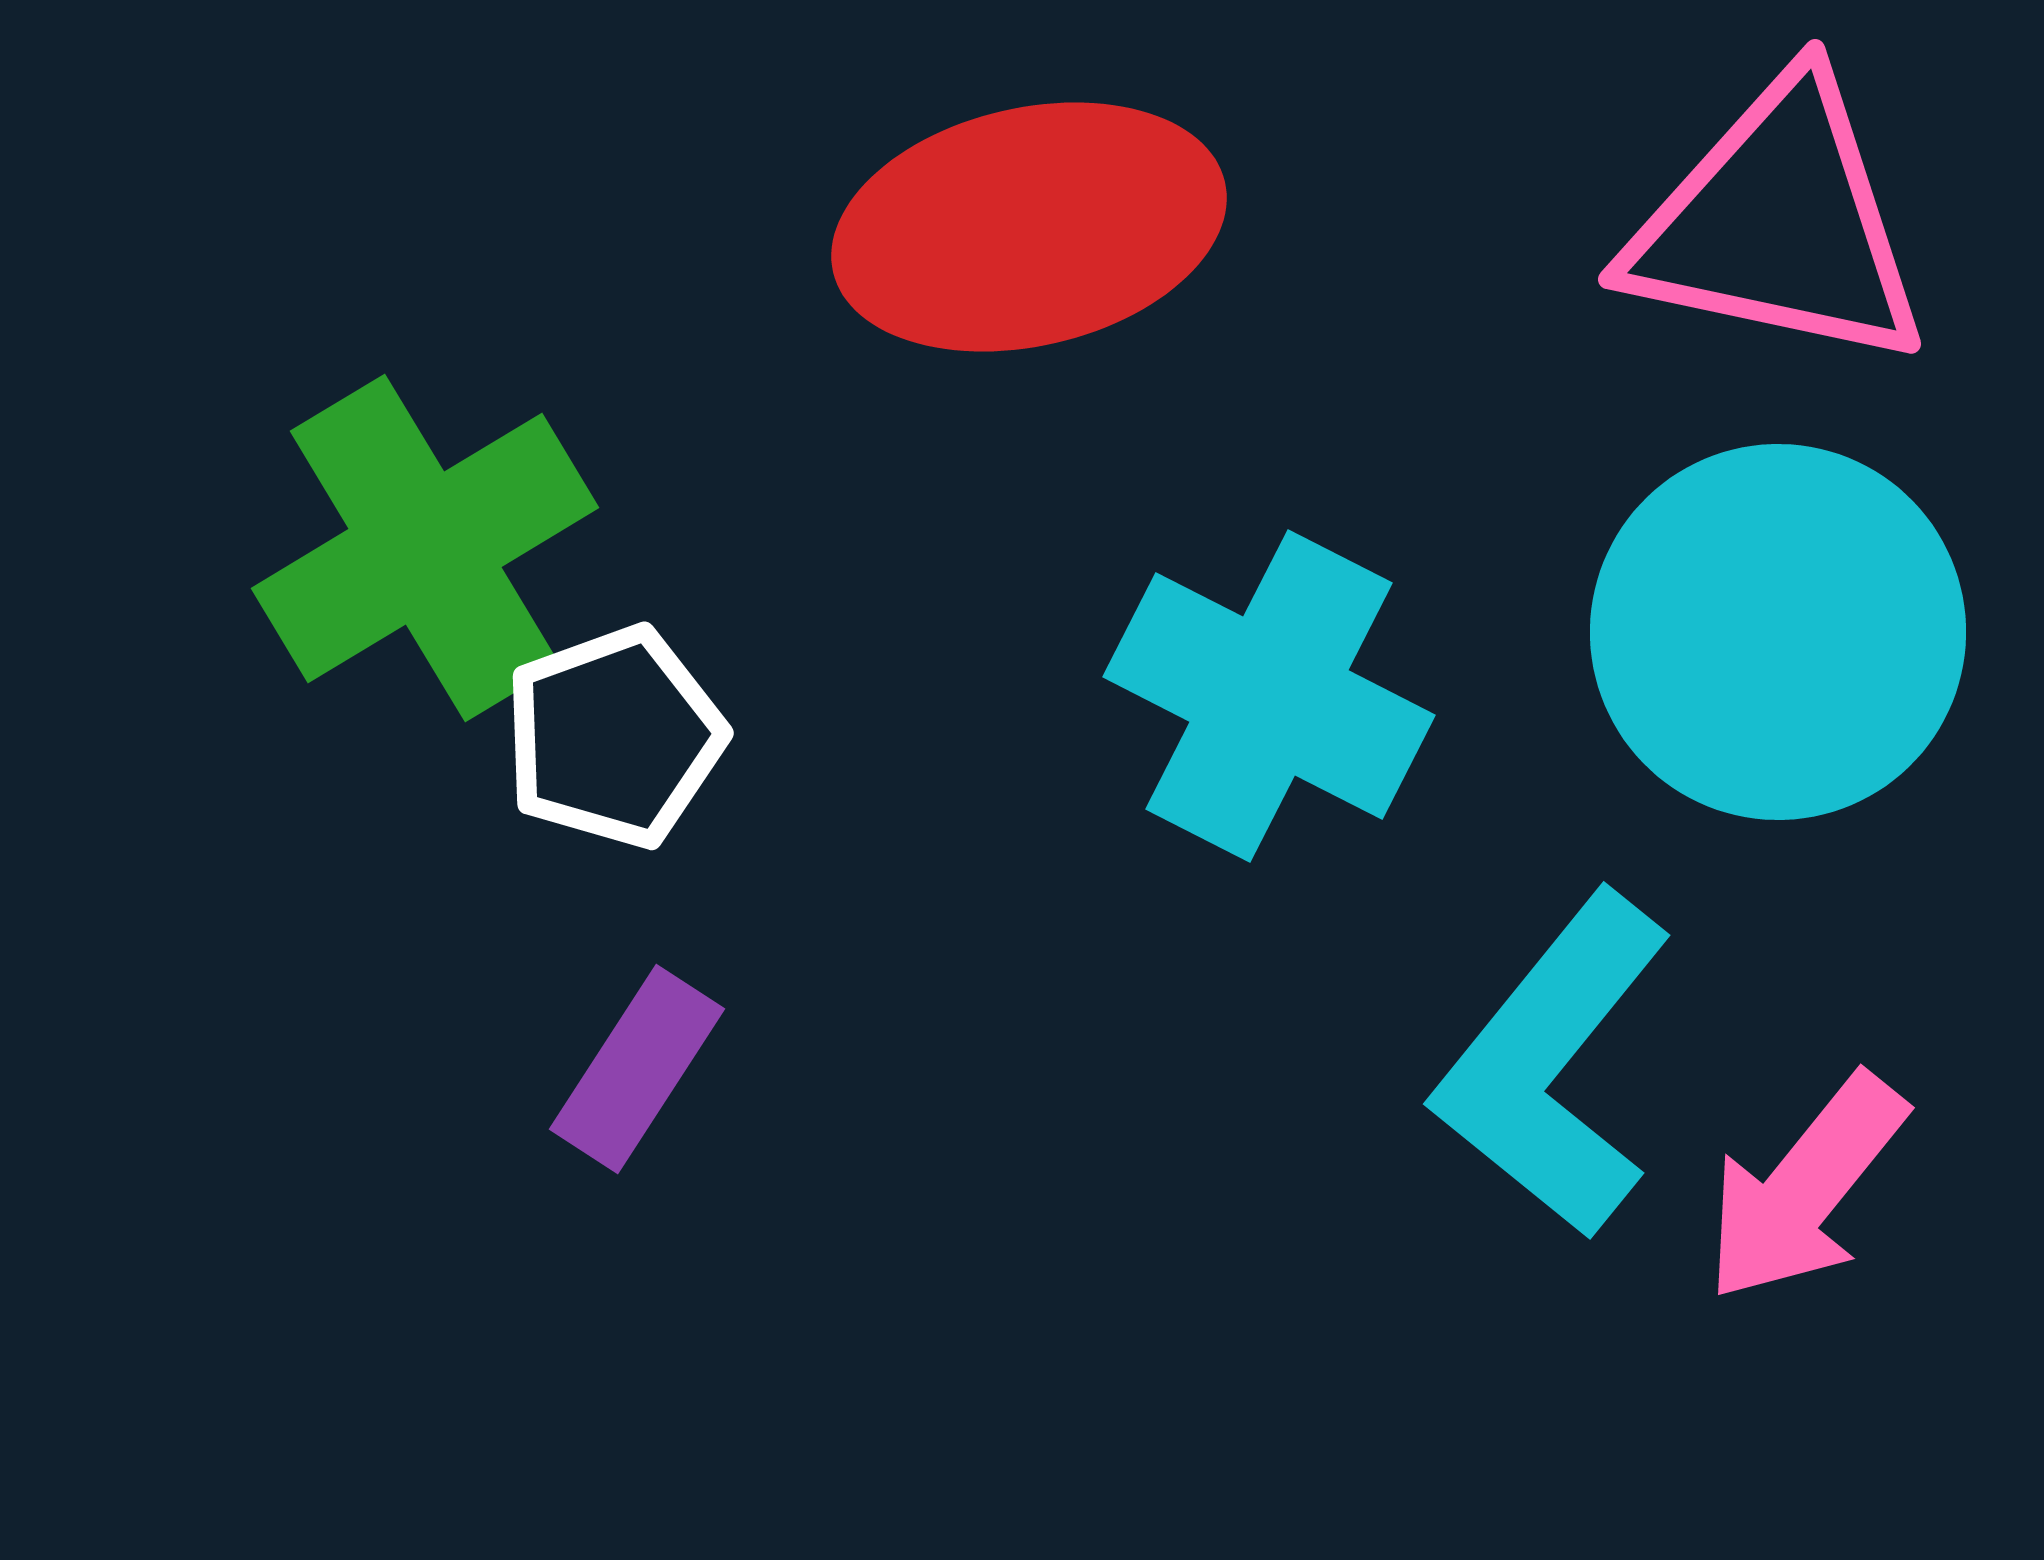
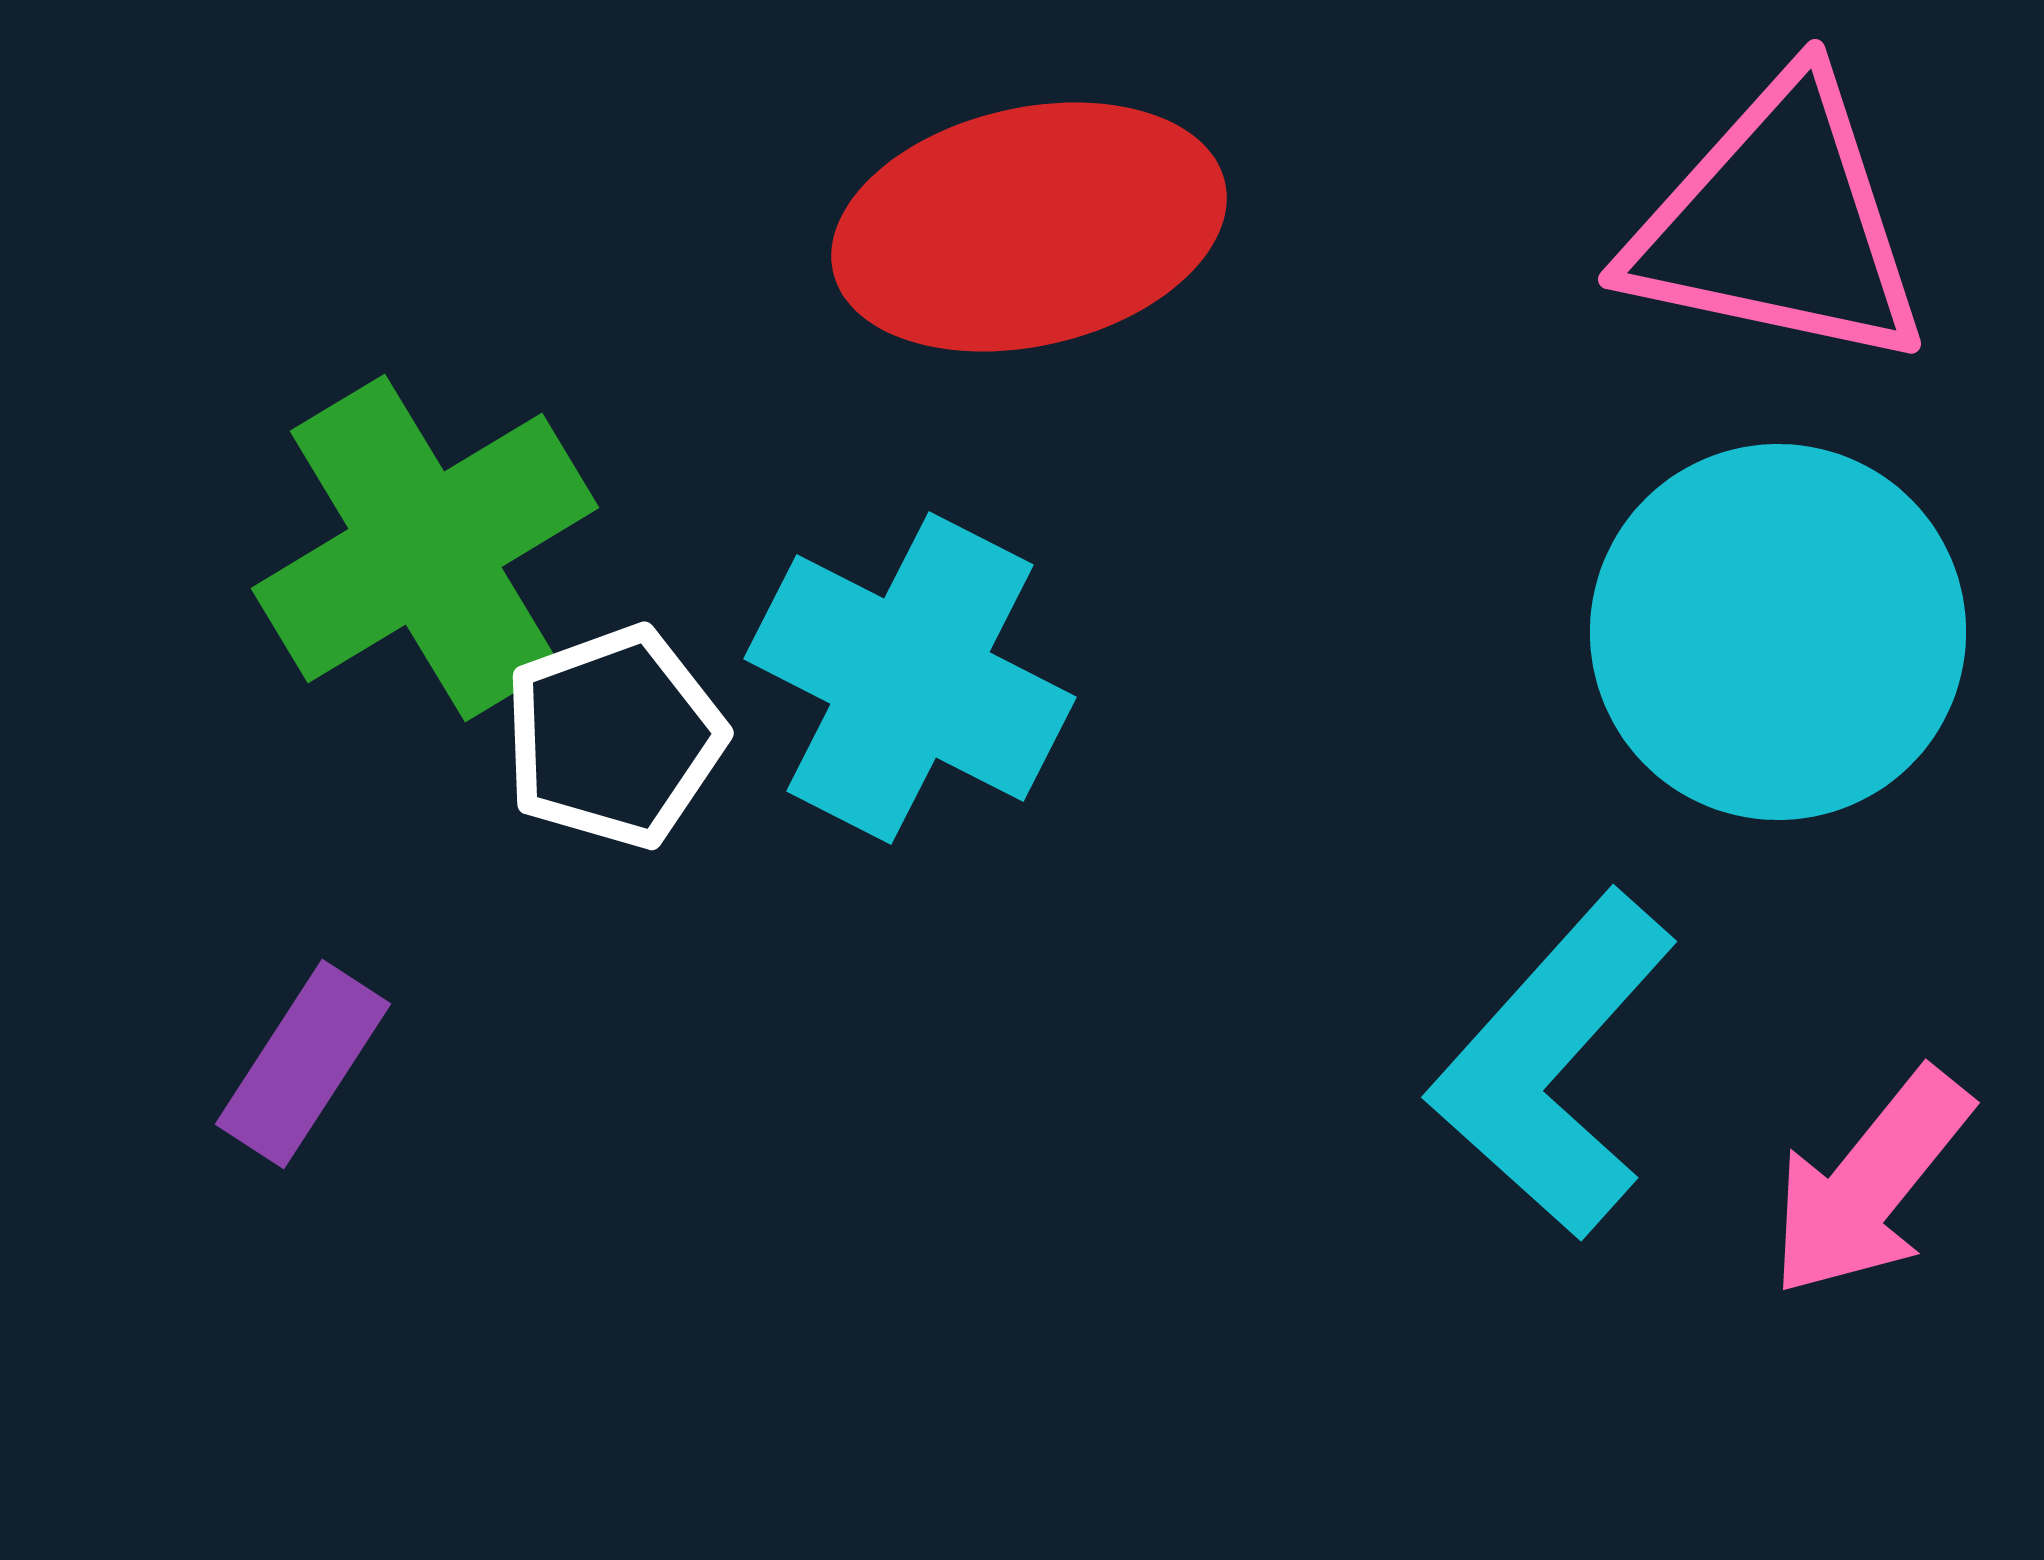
cyan cross: moved 359 px left, 18 px up
cyan L-shape: rotated 3 degrees clockwise
purple rectangle: moved 334 px left, 5 px up
pink arrow: moved 65 px right, 5 px up
